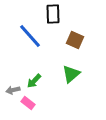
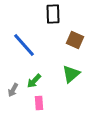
blue line: moved 6 px left, 9 px down
gray arrow: rotated 48 degrees counterclockwise
pink rectangle: moved 11 px right; rotated 48 degrees clockwise
